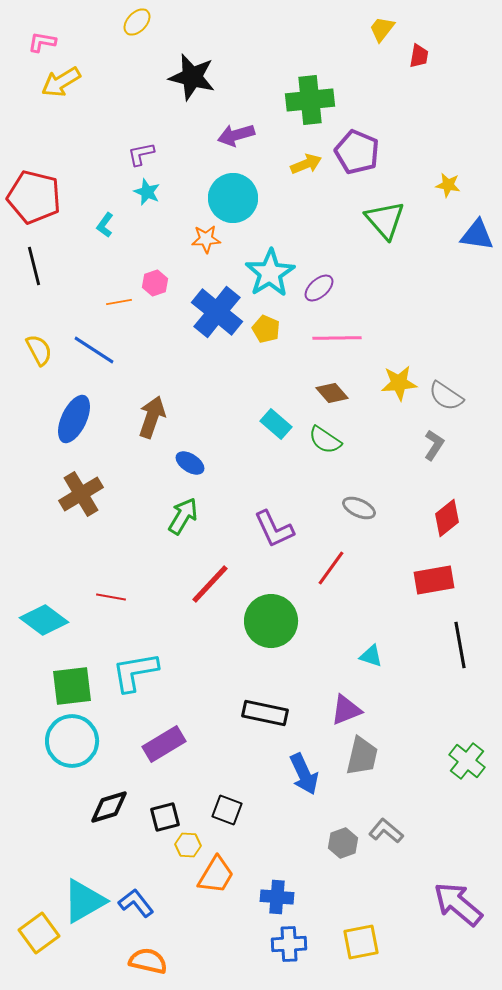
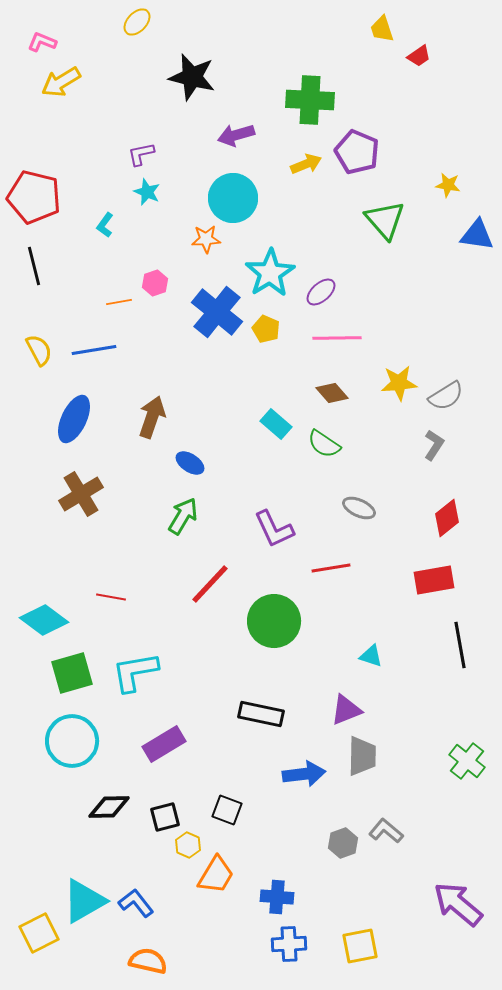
yellow trapezoid at (382, 29): rotated 56 degrees counterclockwise
pink L-shape at (42, 42): rotated 12 degrees clockwise
red trapezoid at (419, 56): rotated 45 degrees clockwise
green cross at (310, 100): rotated 9 degrees clockwise
purple ellipse at (319, 288): moved 2 px right, 4 px down
blue line at (94, 350): rotated 42 degrees counterclockwise
gray semicircle at (446, 396): rotated 66 degrees counterclockwise
green semicircle at (325, 440): moved 1 px left, 4 px down
red line at (331, 568): rotated 45 degrees clockwise
green circle at (271, 621): moved 3 px right
green square at (72, 686): moved 13 px up; rotated 9 degrees counterclockwise
black rectangle at (265, 713): moved 4 px left, 1 px down
gray trapezoid at (362, 756): rotated 12 degrees counterclockwise
blue arrow at (304, 774): rotated 72 degrees counterclockwise
black diamond at (109, 807): rotated 15 degrees clockwise
yellow hexagon at (188, 845): rotated 20 degrees clockwise
yellow square at (39, 933): rotated 9 degrees clockwise
yellow square at (361, 942): moved 1 px left, 4 px down
